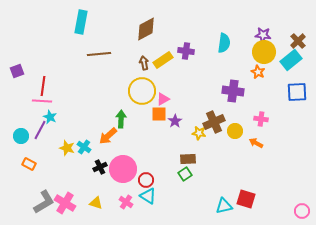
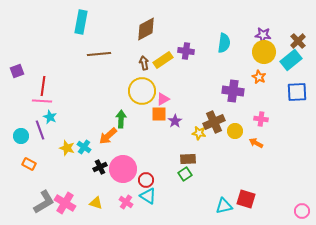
orange star at (258, 72): moved 1 px right, 5 px down
purple line at (40, 130): rotated 48 degrees counterclockwise
